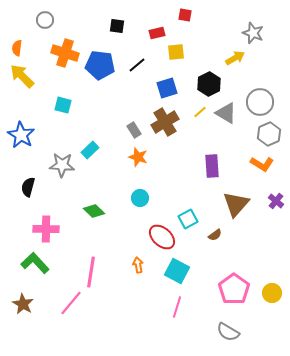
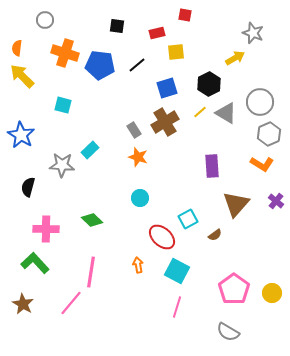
green diamond at (94, 211): moved 2 px left, 9 px down
